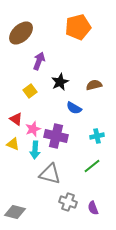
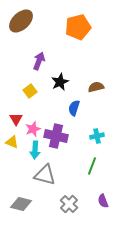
brown ellipse: moved 12 px up
brown semicircle: moved 2 px right, 2 px down
blue semicircle: rotated 77 degrees clockwise
red triangle: rotated 24 degrees clockwise
yellow triangle: moved 1 px left, 2 px up
green line: rotated 30 degrees counterclockwise
gray triangle: moved 5 px left, 1 px down
gray cross: moved 1 px right, 2 px down; rotated 24 degrees clockwise
purple semicircle: moved 10 px right, 7 px up
gray diamond: moved 6 px right, 8 px up
